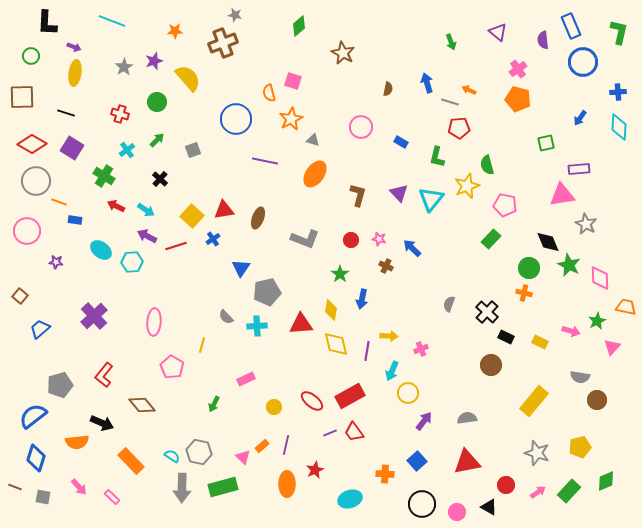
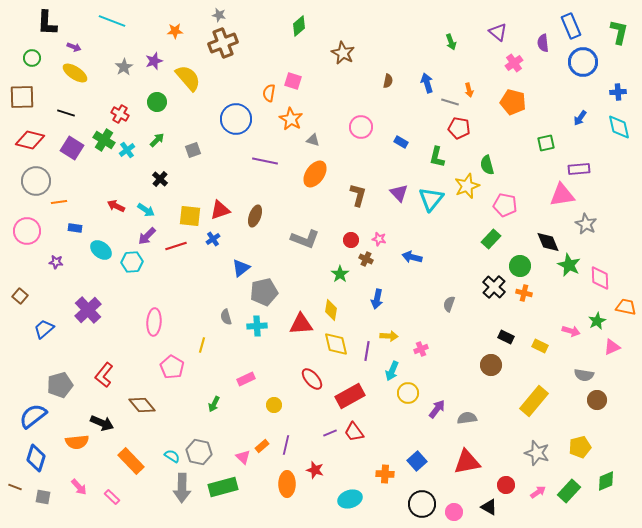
gray star at (235, 15): moved 16 px left
purple semicircle at (543, 40): moved 3 px down
green circle at (31, 56): moved 1 px right, 2 px down
pink cross at (518, 69): moved 4 px left, 6 px up
yellow ellipse at (75, 73): rotated 65 degrees counterclockwise
brown semicircle at (388, 89): moved 8 px up
orange arrow at (469, 90): rotated 128 degrees counterclockwise
orange semicircle at (269, 93): rotated 24 degrees clockwise
orange pentagon at (518, 99): moved 5 px left, 3 px down
red cross at (120, 114): rotated 12 degrees clockwise
orange star at (291, 119): rotated 15 degrees counterclockwise
cyan diamond at (619, 127): rotated 16 degrees counterclockwise
red pentagon at (459, 128): rotated 15 degrees clockwise
red diamond at (32, 144): moved 2 px left, 4 px up; rotated 16 degrees counterclockwise
green cross at (104, 176): moved 36 px up
orange line at (59, 202): rotated 28 degrees counterclockwise
red triangle at (224, 210): moved 4 px left; rotated 10 degrees counterclockwise
yellow square at (192, 216): moved 2 px left; rotated 35 degrees counterclockwise
brown ellipse at (258, 218): moved 3 px left, 2 px up
blue rectangle at (75, 220): moved 8 px down
purple arrow at (147, 236): rotated 72 degrees counterclockwise
blue arrow at (412, 248): moved 9 px down; rotated 30 degrees counterclockwise
brown cross at (386, 266): moved 20 px left, 7 px up
blue triangle at (241, 268): rotated 18 degrees clockwise
green circle at (529, 268): moved 9 px left, 2 px up
gray pentagon at (267, 292): moved 3 px left
blue arrow at (362, 299): moved 15 px right
black cross at (487, 312): moved 7 px right, 25 px up
purple cross at (94, 316): moved 6 px left, 6 px up
gray semicircle at (226, 317): rotated 28 degrees clockwise
blue trapezoid at (40, 329): moved 4 px right
yellow rectangle at (540, 342): moved 4 px down
pink triangle at (612, 347): rotated 24 degrees clockwise
gray semicircle at (580, 377): moved 4 px right, 2 px up
red ellipse at (312, 401): moved 22 px up; rotated 10 degrees clockwise
yellow circle at (274, 407): moved 2 px up
purple arrow at (424, 421): moved 13 px right, 12 px up
red star at (315, 470): rotated 30 degrees counterclockwise
pink circle at (457, 512): moved 3 px left
